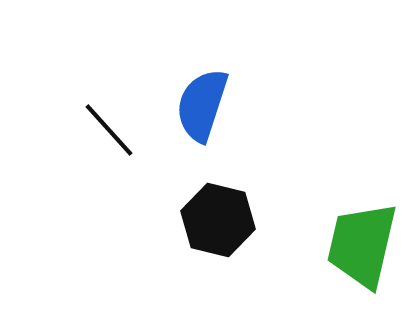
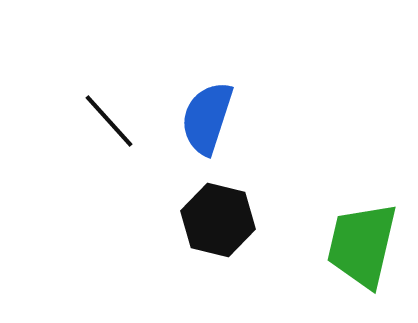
blue semicircle: moved 5 px right, 13 px down
black line: moved 9 px up
